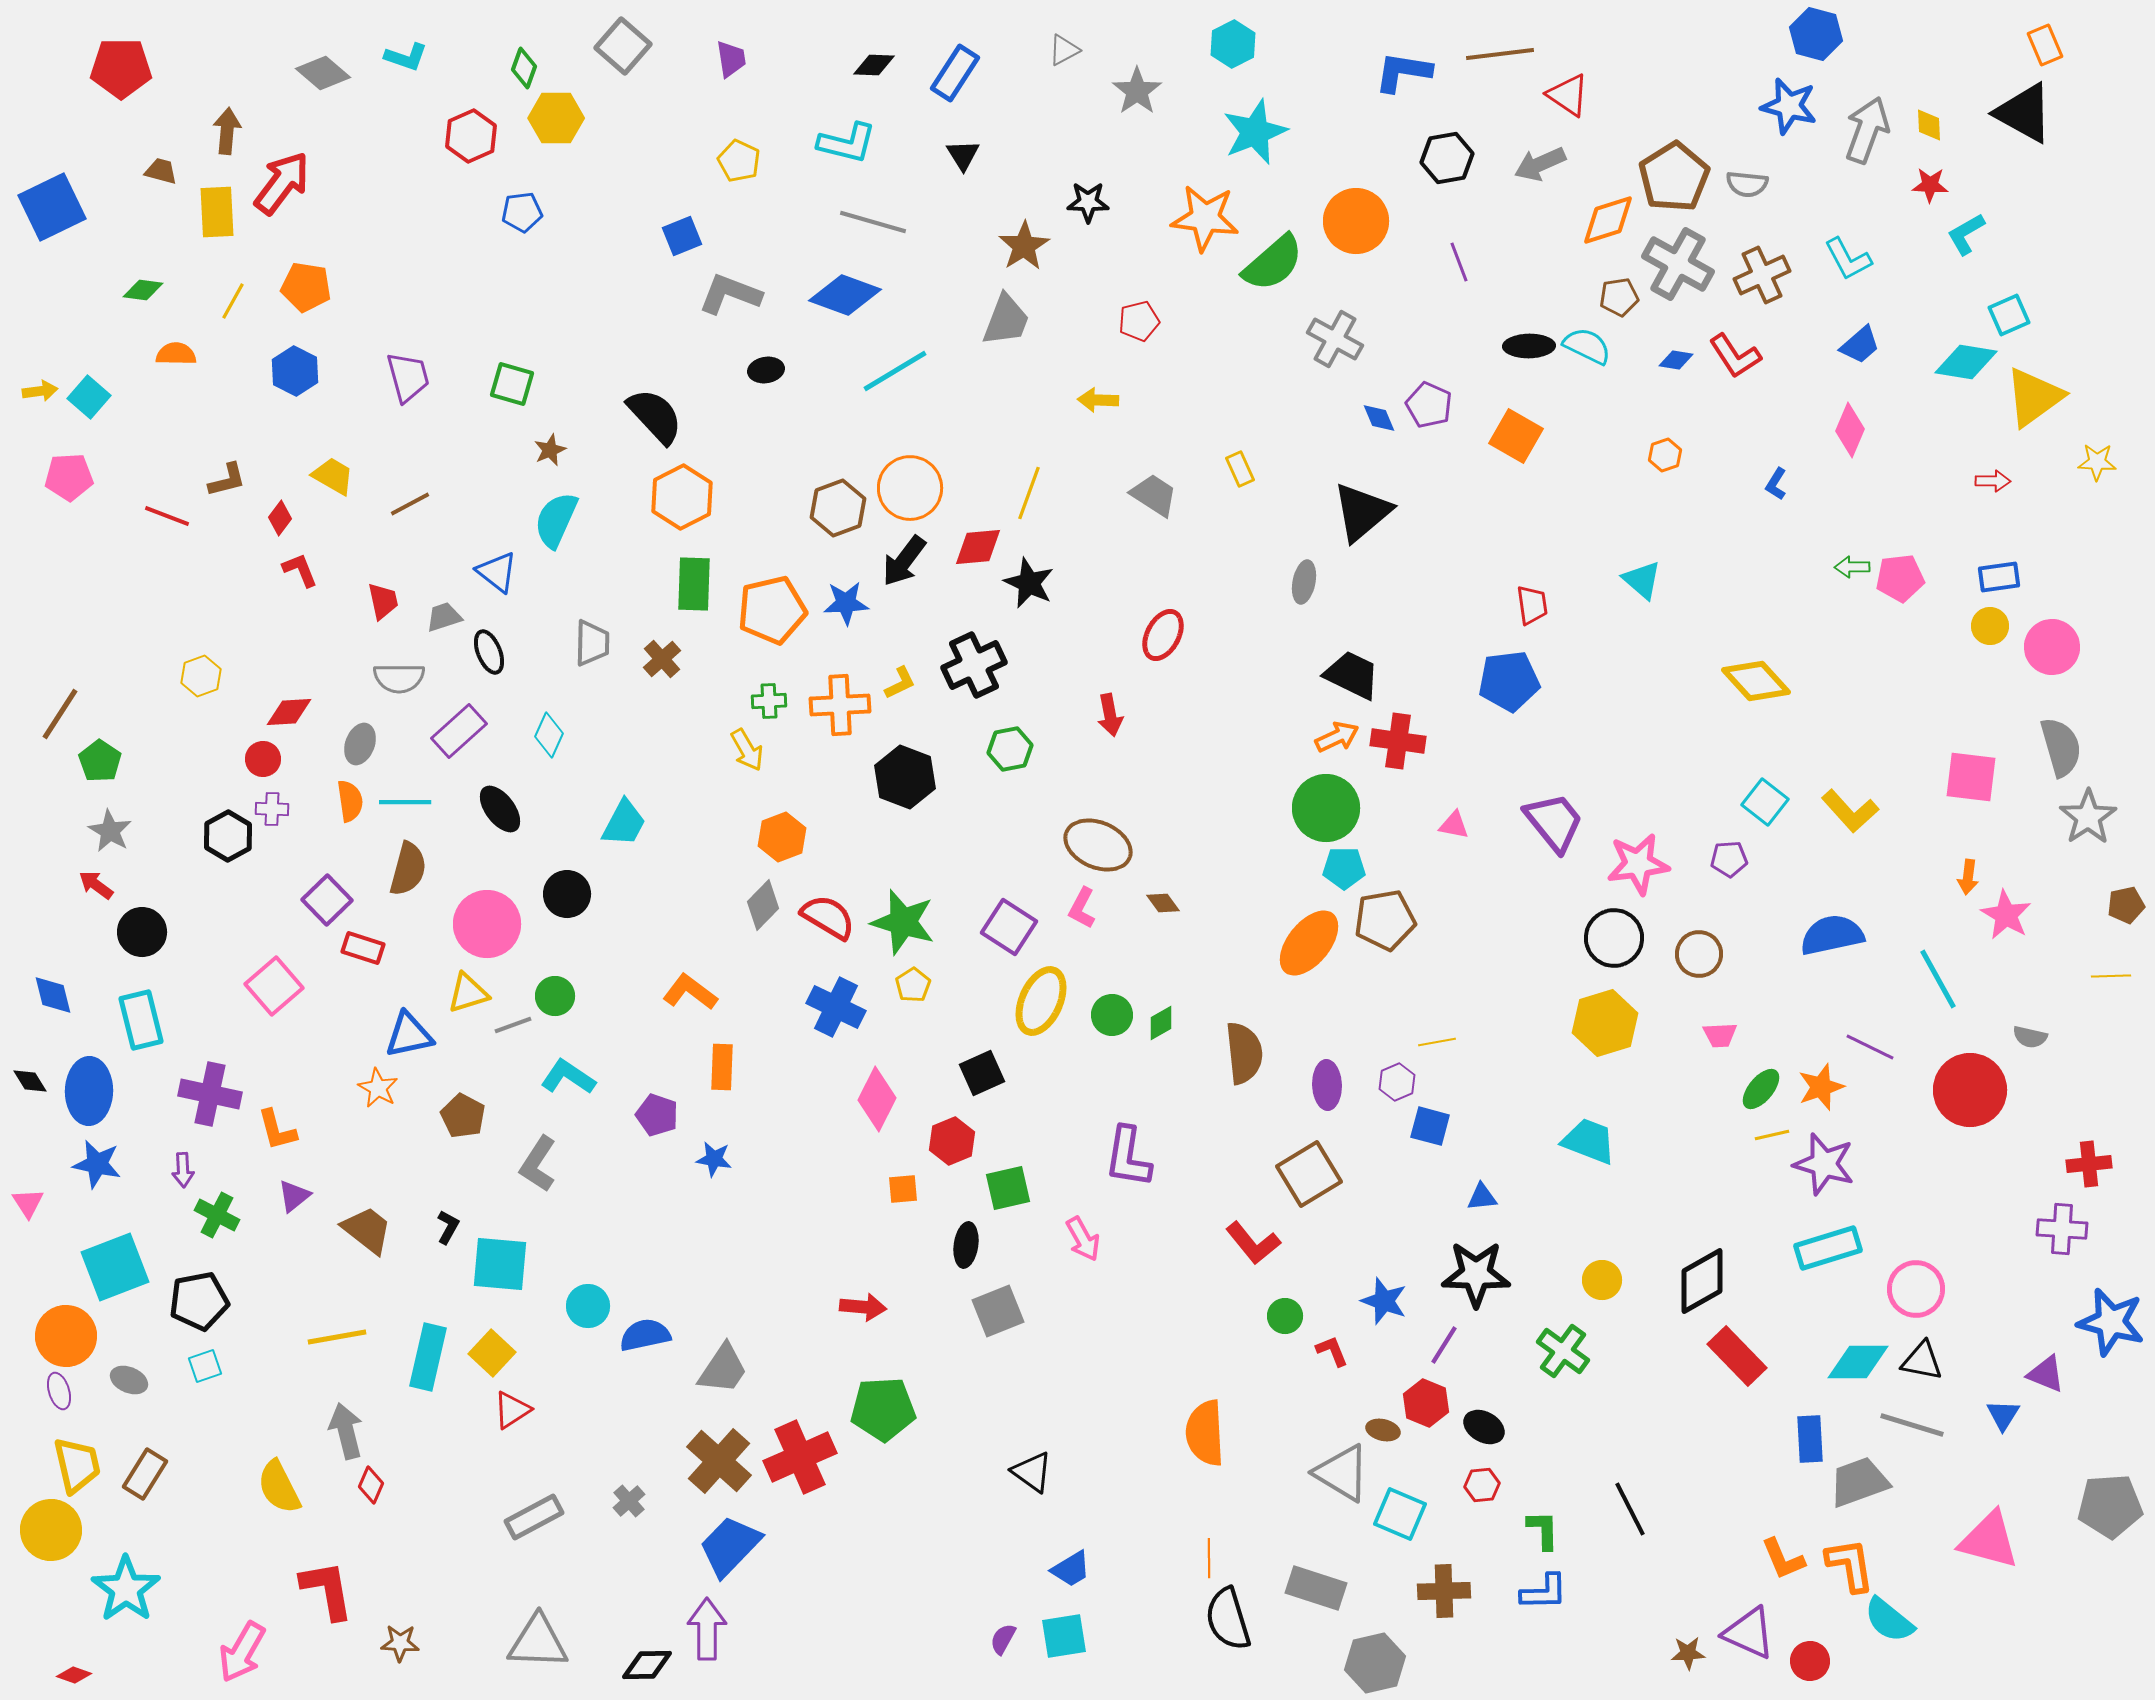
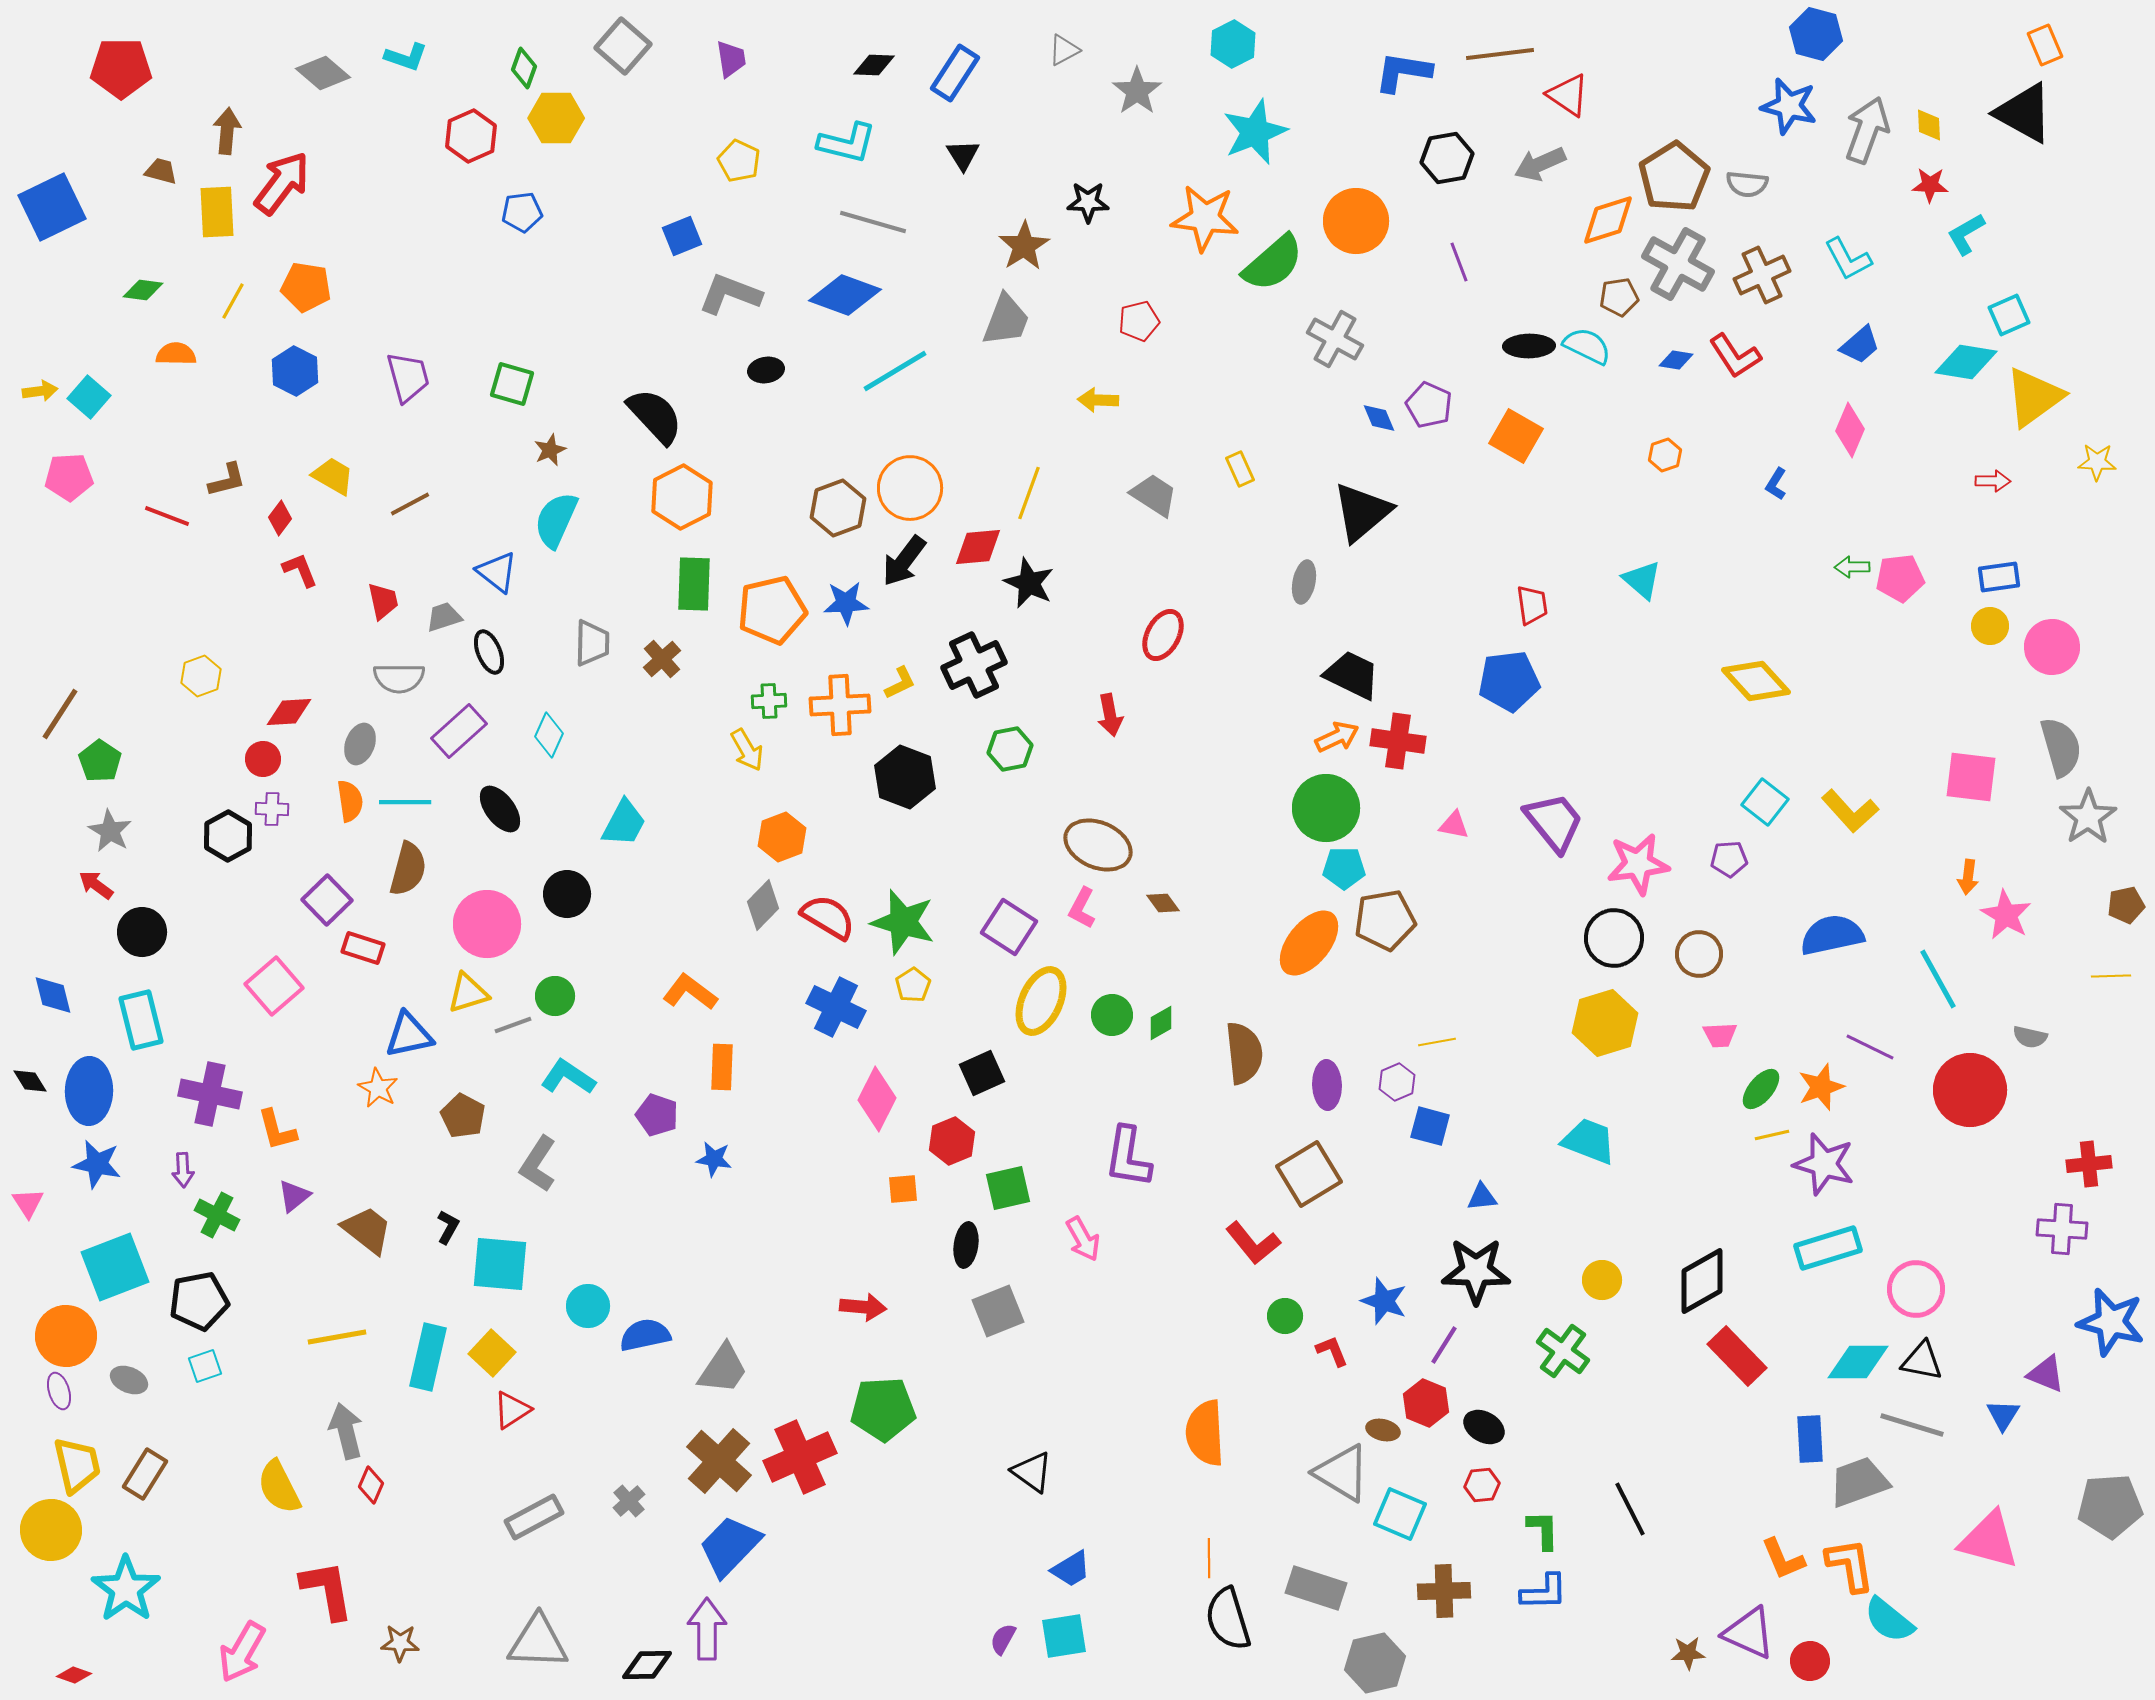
black star at (1476, 1274): moved 3 px up
